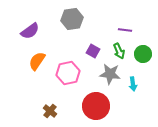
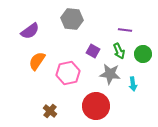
gray hexagon: rotated 15 degrees clockwise
